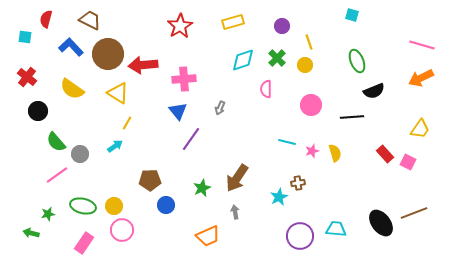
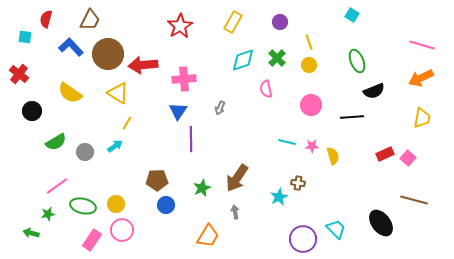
cyan square at (352, 15): rotated 16 degrees clockwise
brown trapezoid at (90, 20): rotated 90 degrees clockwise
yellow rectangle at (233, 22): rotated 45 degrees counterclockwise
purple circle at (282, 26): moved 2 px left, 4 px up
yellow circle at (305, 65): moved 4 px right
red cross at (27, 77): moved 8 px left, 3 px up
yellow semicircle at (72, 89): moved 2 px left, 4 px down
pink semicircle at (266, 89): rotated 12 degrees counterclockwise
black circle at (38, 111): moved 6 px left
blue triangle at (178, 111): rotated 12 degrees clockwise
yellow trapezoid at (420, 129): moved 2 px right, 11 px up; rotated 25 degrees counterclockwise
purple line at (191, 139): rotated 35 degrees counterclockwise
green semicircle at (56, 142): rotated 80 degrees counterclockwise
pink star at (312, 151): moved 5 px up; rotated 16 degrees clockwise
yellow semicircle at (335, 153): moved 2 px left, 3 px down
gray circle at (80, 154): moved 5 px right, 2 px up
red rectangle at (385, 154): rotated 72 degrees counterclockwise
pink square at (408, 162): moved 4 px up; rotated 14 degrees clockwise
pink line at (57, 175): moved 11 px down
brown pentagon at (150, 180): moved 7 px right
brown cross at (298, 183): rotated 16 degrees clockwise
yellow circle at (114, 206): moved 2 px right, 2 px up
brown line at (414, 213): moved 13 px up; rotated 36 degrees clockwise
cyan trapezoid at (336, 229): rotated 40 degrees clockwise
orange trapezoid at (208, 236): rotated 35 degrees counterclockwise
purple circle at (300, 236): moved 3 px right, 3 px down
pink rectangle at (84, 243): moved 8 px right, 3 px up
